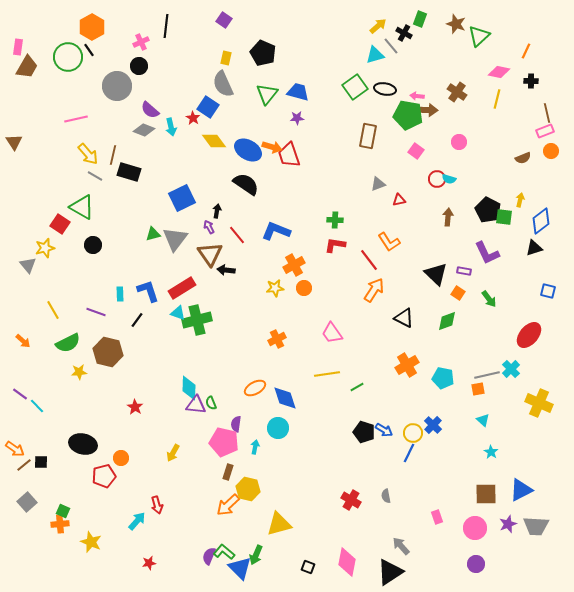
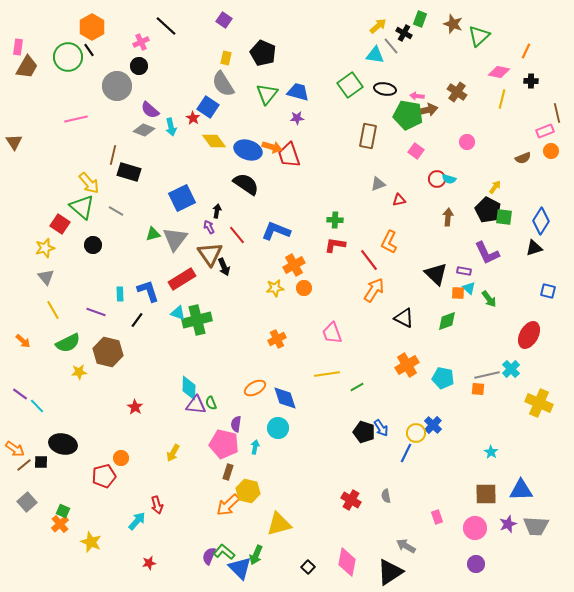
brown star at (456, 24): moved 3 px left
black line at (166, 26): rotated 55 degrees counterclockwise
cyan triangle at (375, 55): rotated 24 degrees clockwise
gray semicircle at (223, 84): rotated 8 degrees counterclockwise
green square at (355, 87): moved 5 px left, 2 px up
yellow line at (497, 99): moved 5 px right
brown arrow at (427, 110): rotated 15 degrees counterclockwise
brown line at (547, 113): moved 10 px right
pink circle at (459, 142): moved 8 px right
blue ellipse at (248, 150): rotated 12 degrees counterclockwise
yellow arrow at (88, 154): moved 1 px right, 29 px down
gray line at (95, 176): moved 21 px right, 35 px down
yellow arrow at (520, 200): moved 25 px left, 13 px up; rotated 24 degrees clockwise
green triangle at (82, 207): rotated 12 degrees clockwise
blue diamond at (541, 221): rotated 20 degrees counterclockwise
orange L-shape at (389, 242): rotated 60 degrees clockwise
gray triangle at (28, 265): moved 18 px right, 12 px down
black arrow at (226, 270): moved 2 px left, 3 px up; rotated 120 degrees counterclockwise
red rectangle at (182, 288): moved 9 px up
orange square at (458, 293): rotated 32 degrees counterclockwise
pink trapezoid at (332, 333): rotated 15 degrees clockwise
red ellipse at (529, 335): rotated 12 degrees counterclockwise
orange square at (478, 389): rotated 16 degrees clockwise
cyan triangle at (483, 420): moved 14 px left, 132 px up
blue arrow at (384, 430): moved 3 px left, 2 px up; rotated 24 degrees clockwise
yellow circle at (413, 433): moved 3 px right
pink pentagon at (224, 442): moved 2 px down
black ellipse at (83, 444): moved 20 px left
blue line at (409, 453): moved 3 px left
yellow hexagon at (248, 489): moved 2 px down
blue triangle at (521, 490): rotated 25 degrees clockwise
orange cross at (60, 524): rotated 36 degrees counterclockwise
gray arrow at (401, 546): moved 5 px right; rotated 18 degrees counterclockwise
black square at (308, 567): rotated 24 degrees clockwise
